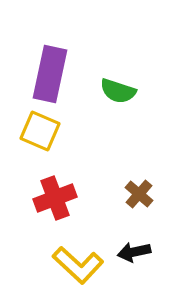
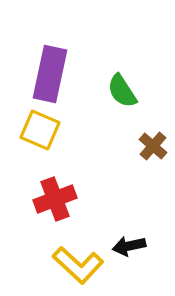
green semicircle: moved 4 px right; rotated 39 degrees clockwise
yellow square: moved 1 px up
brown cross: moved 14 px right, 48 px up
red cross: moved 1 px down
black arrow: moved 5 px left, 6 px up
